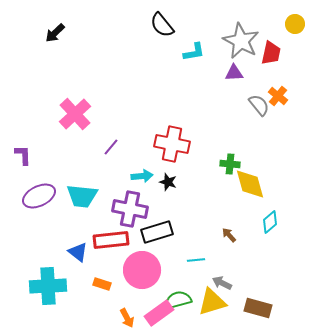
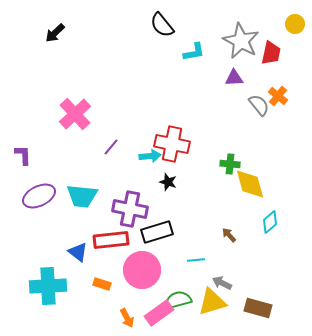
purple triangle: moved 5 px down
cyan arrow: moved 8 px right, 20 px up
